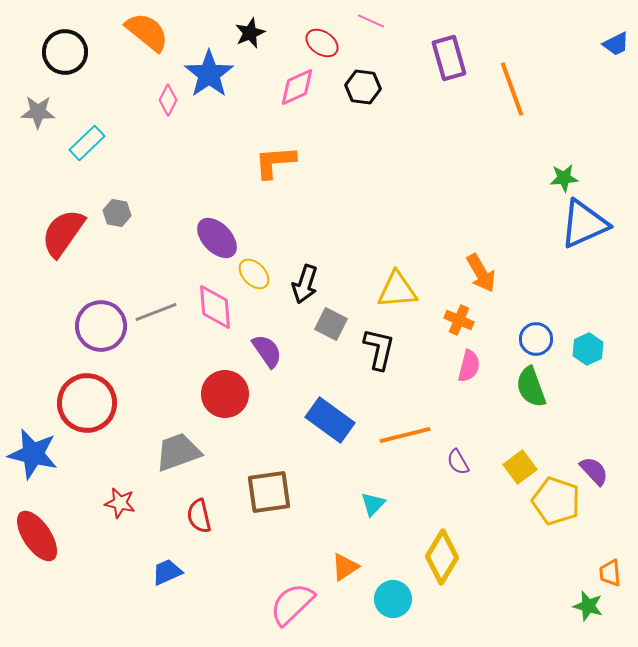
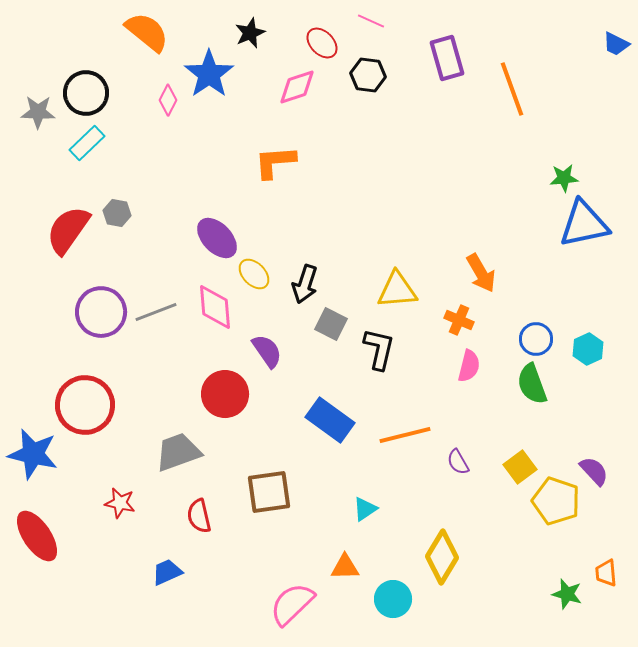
red ellipse at (322, 43): rotated 12 degrees clockwise
blue trapezoid at (616, 44): rotated 52 degrees clockwise
black circle at (65, 52): moved 21 px right, 41 px down
purple rectangle at (449, 58): moved 2 px left
pink diamond at (297, 87): rotated 6 degrees clockwise
black hexagon at (363, 87): moved 5 px right, 12 px up
blue triangle at (584, 224): rotated 12 degrees clockwise
red semicircle at (63, 233): moved 5 px right, 3 px up
purple circle at (101, 326): moved 14 px up
green semicircle at (531, 387): moved 1 px right, 3 px up
red circle at (87, 403): moved 2 px left, 2 px down
cyan triangle at (373, 504): moved 8 px left, 5 px down; rotated 12 degrees clockwise
orange triangle at (345, 567): rotated 32 degrees clockwise
orange trapezoid at (610, 573): moved 4 px left
green star at (588, 606): moved 21 px left, 12 px up
